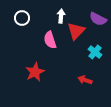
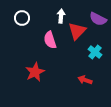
red triangle: moved 1 px right
